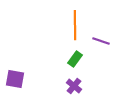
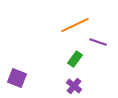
orange line: rotated 64 degrees clockwise
purple line: moved 3 px left, 1 px down
purple square: moved 2 px right, 1 px up; rotated 12 degrees clockwise
